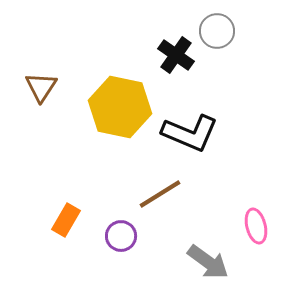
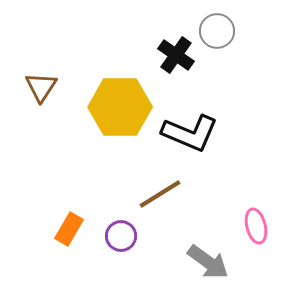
yellow hexagon: rotated 12 degrees counterclockwise
orange rectangle: moved 3 px right, 9 px down
